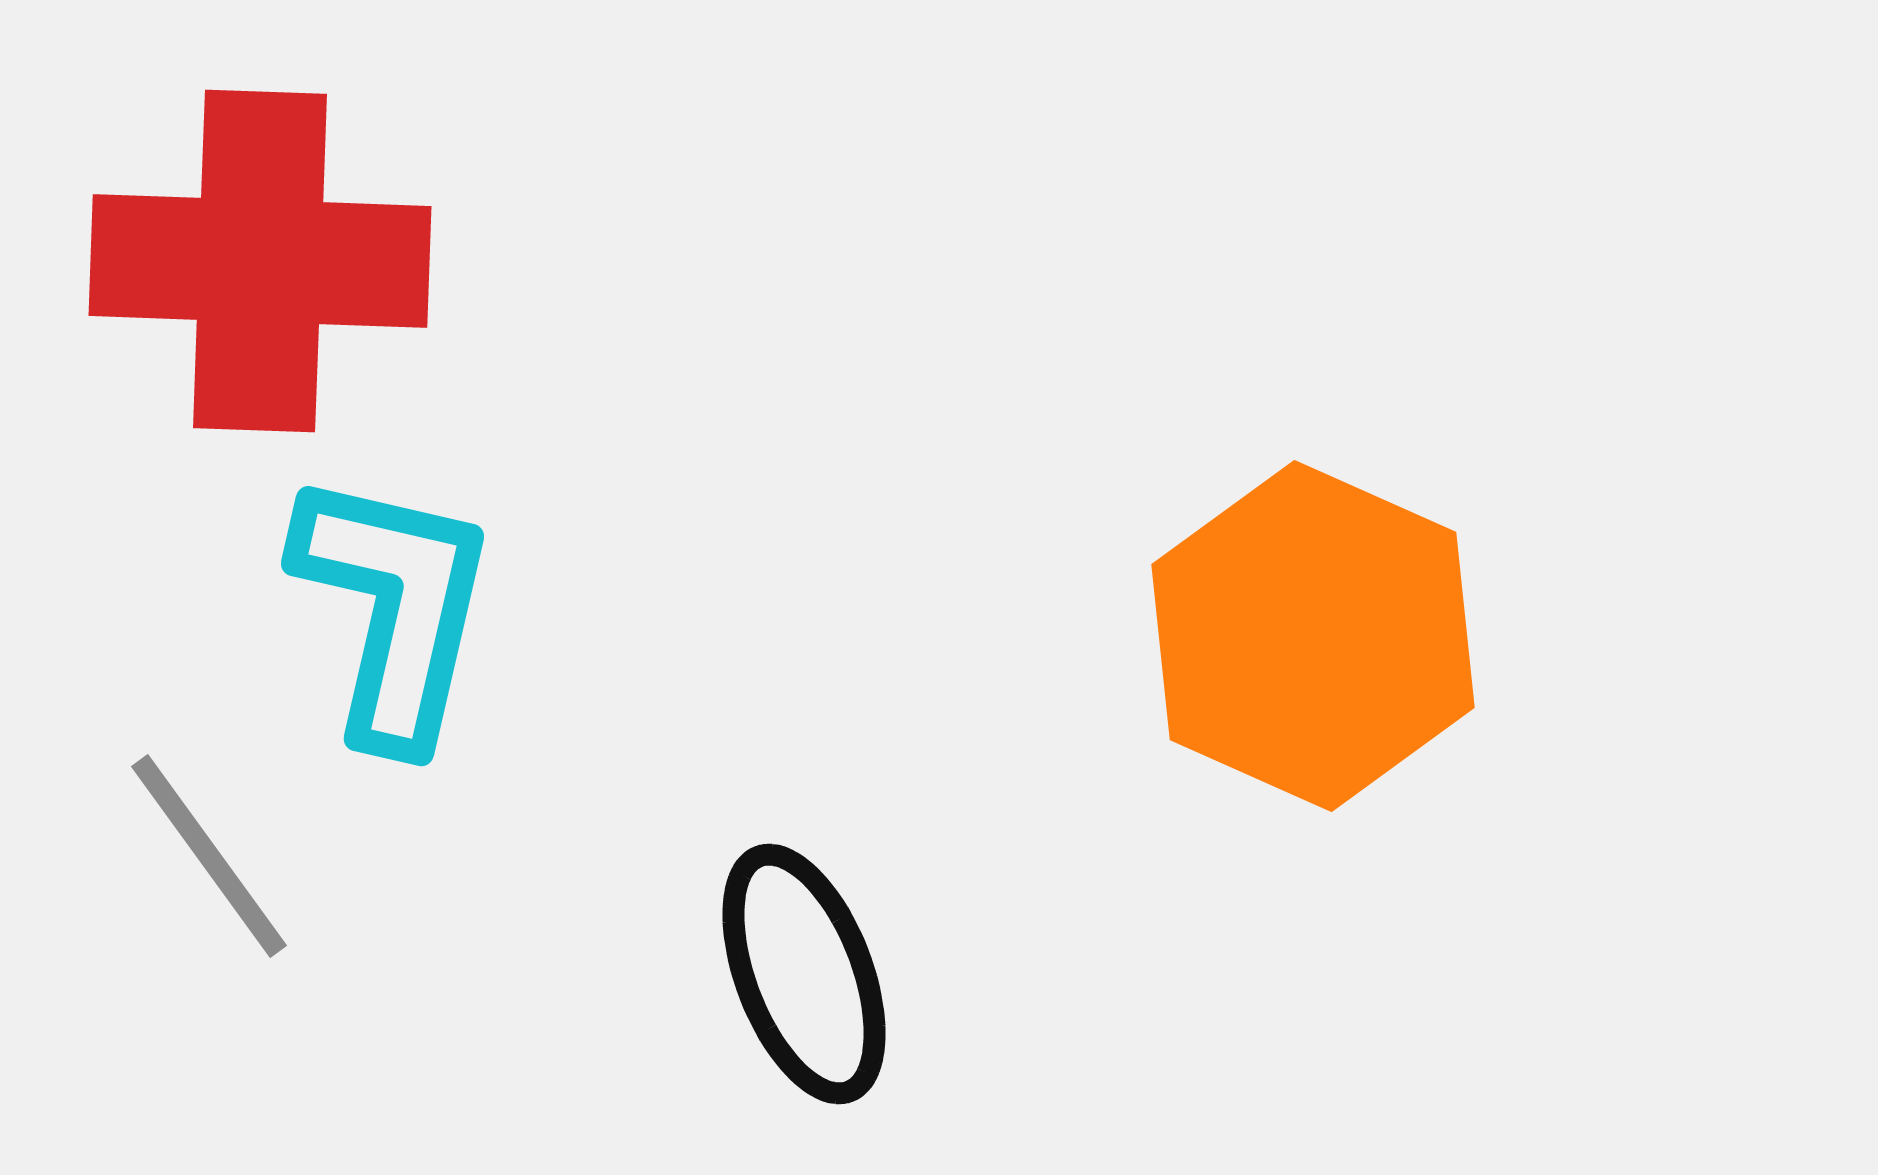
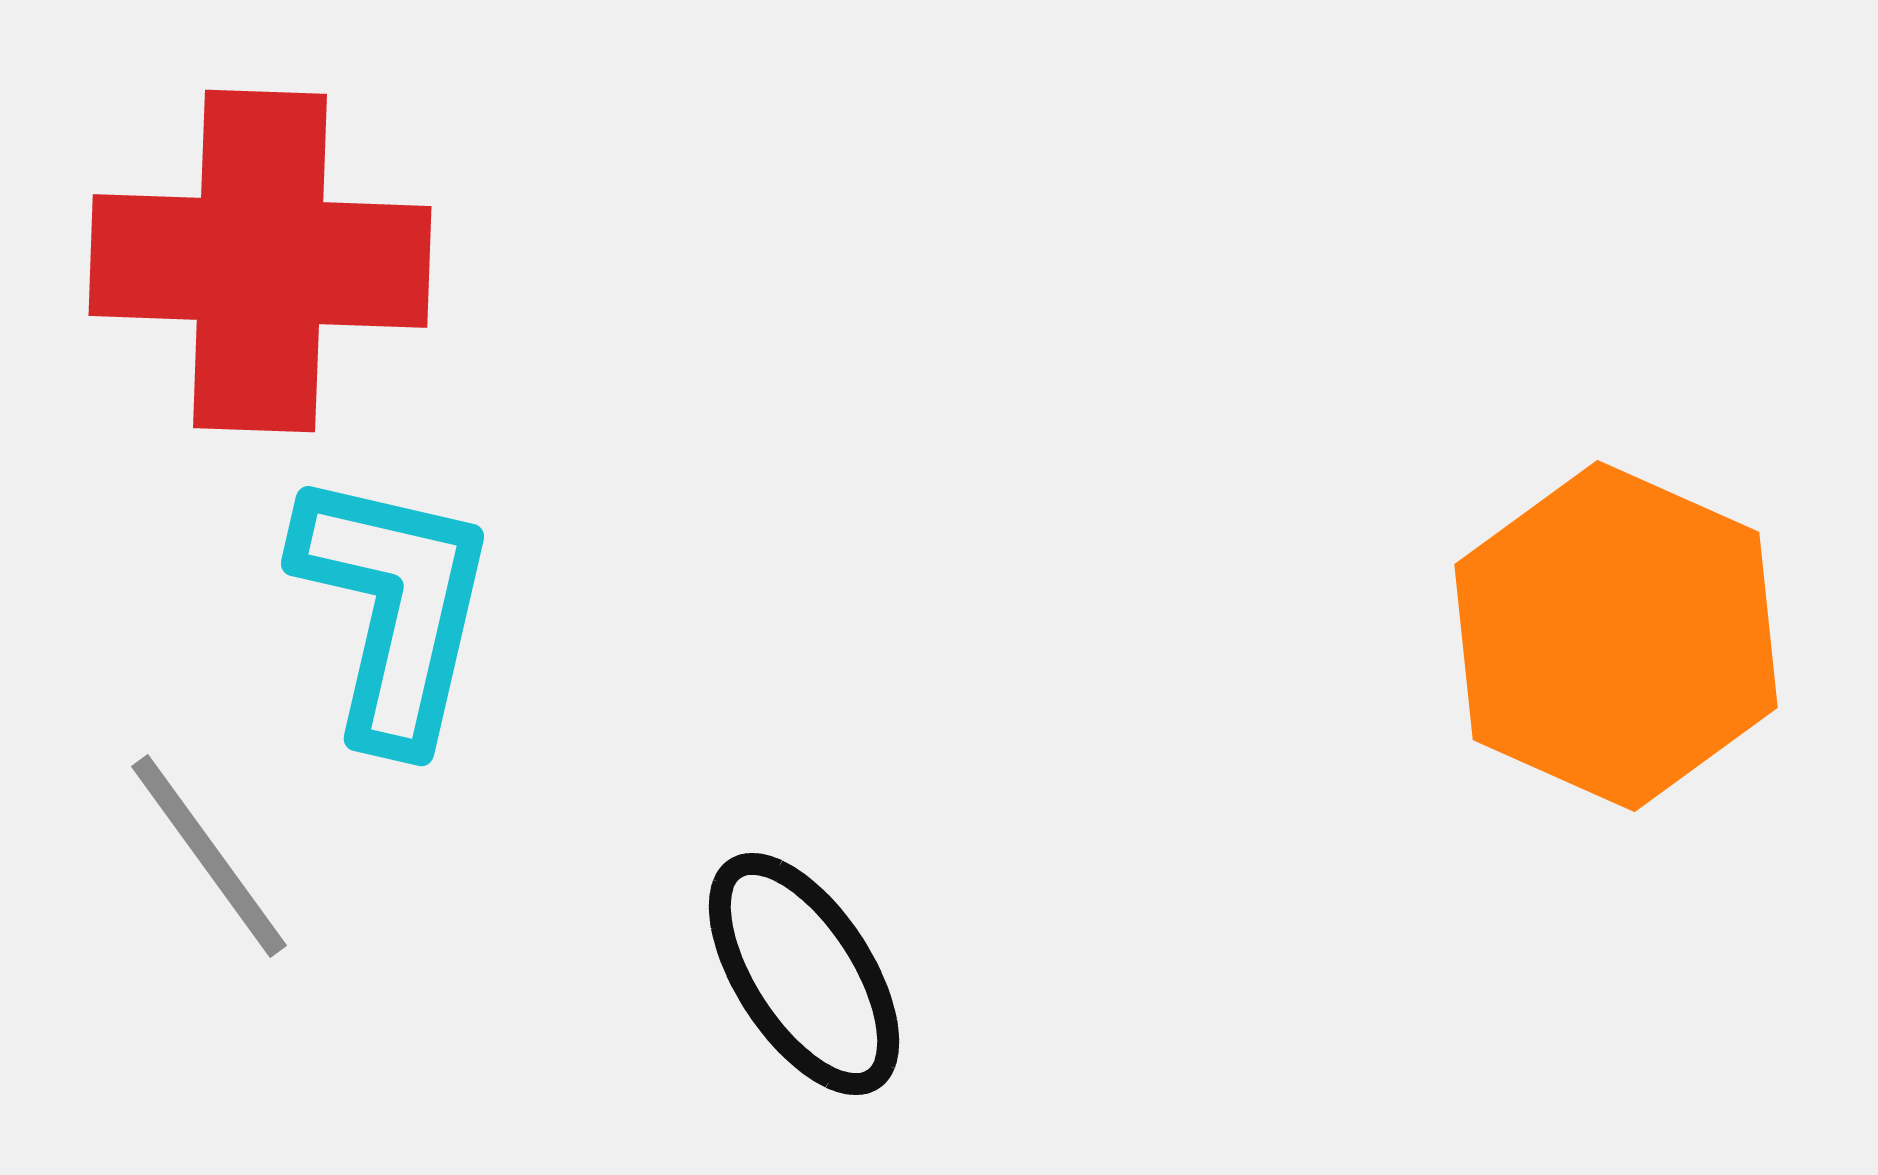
orange hexagon: moved 303 px right
black ellipse: rotated 12 degrees counterclockwise
